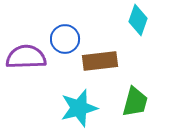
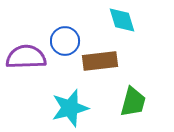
cyan diamond: moved 16 px left; rotated 36 degrees counterclockwise
blue circle: moved 2 px down
green trapezoid: moved 2 px left
cyan star: moved 9 px left
